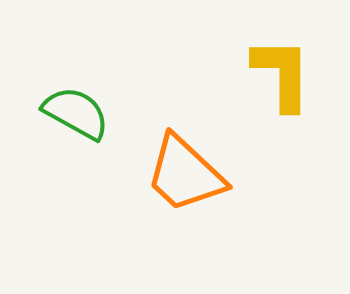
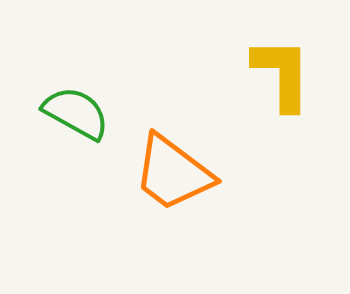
orange trapezoid: moved 12 px left, 1 px up; rotated 6 degrees counterclockwise
